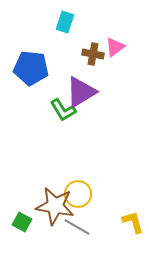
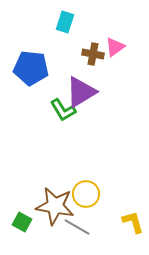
yellow circle: moved 8 px right
